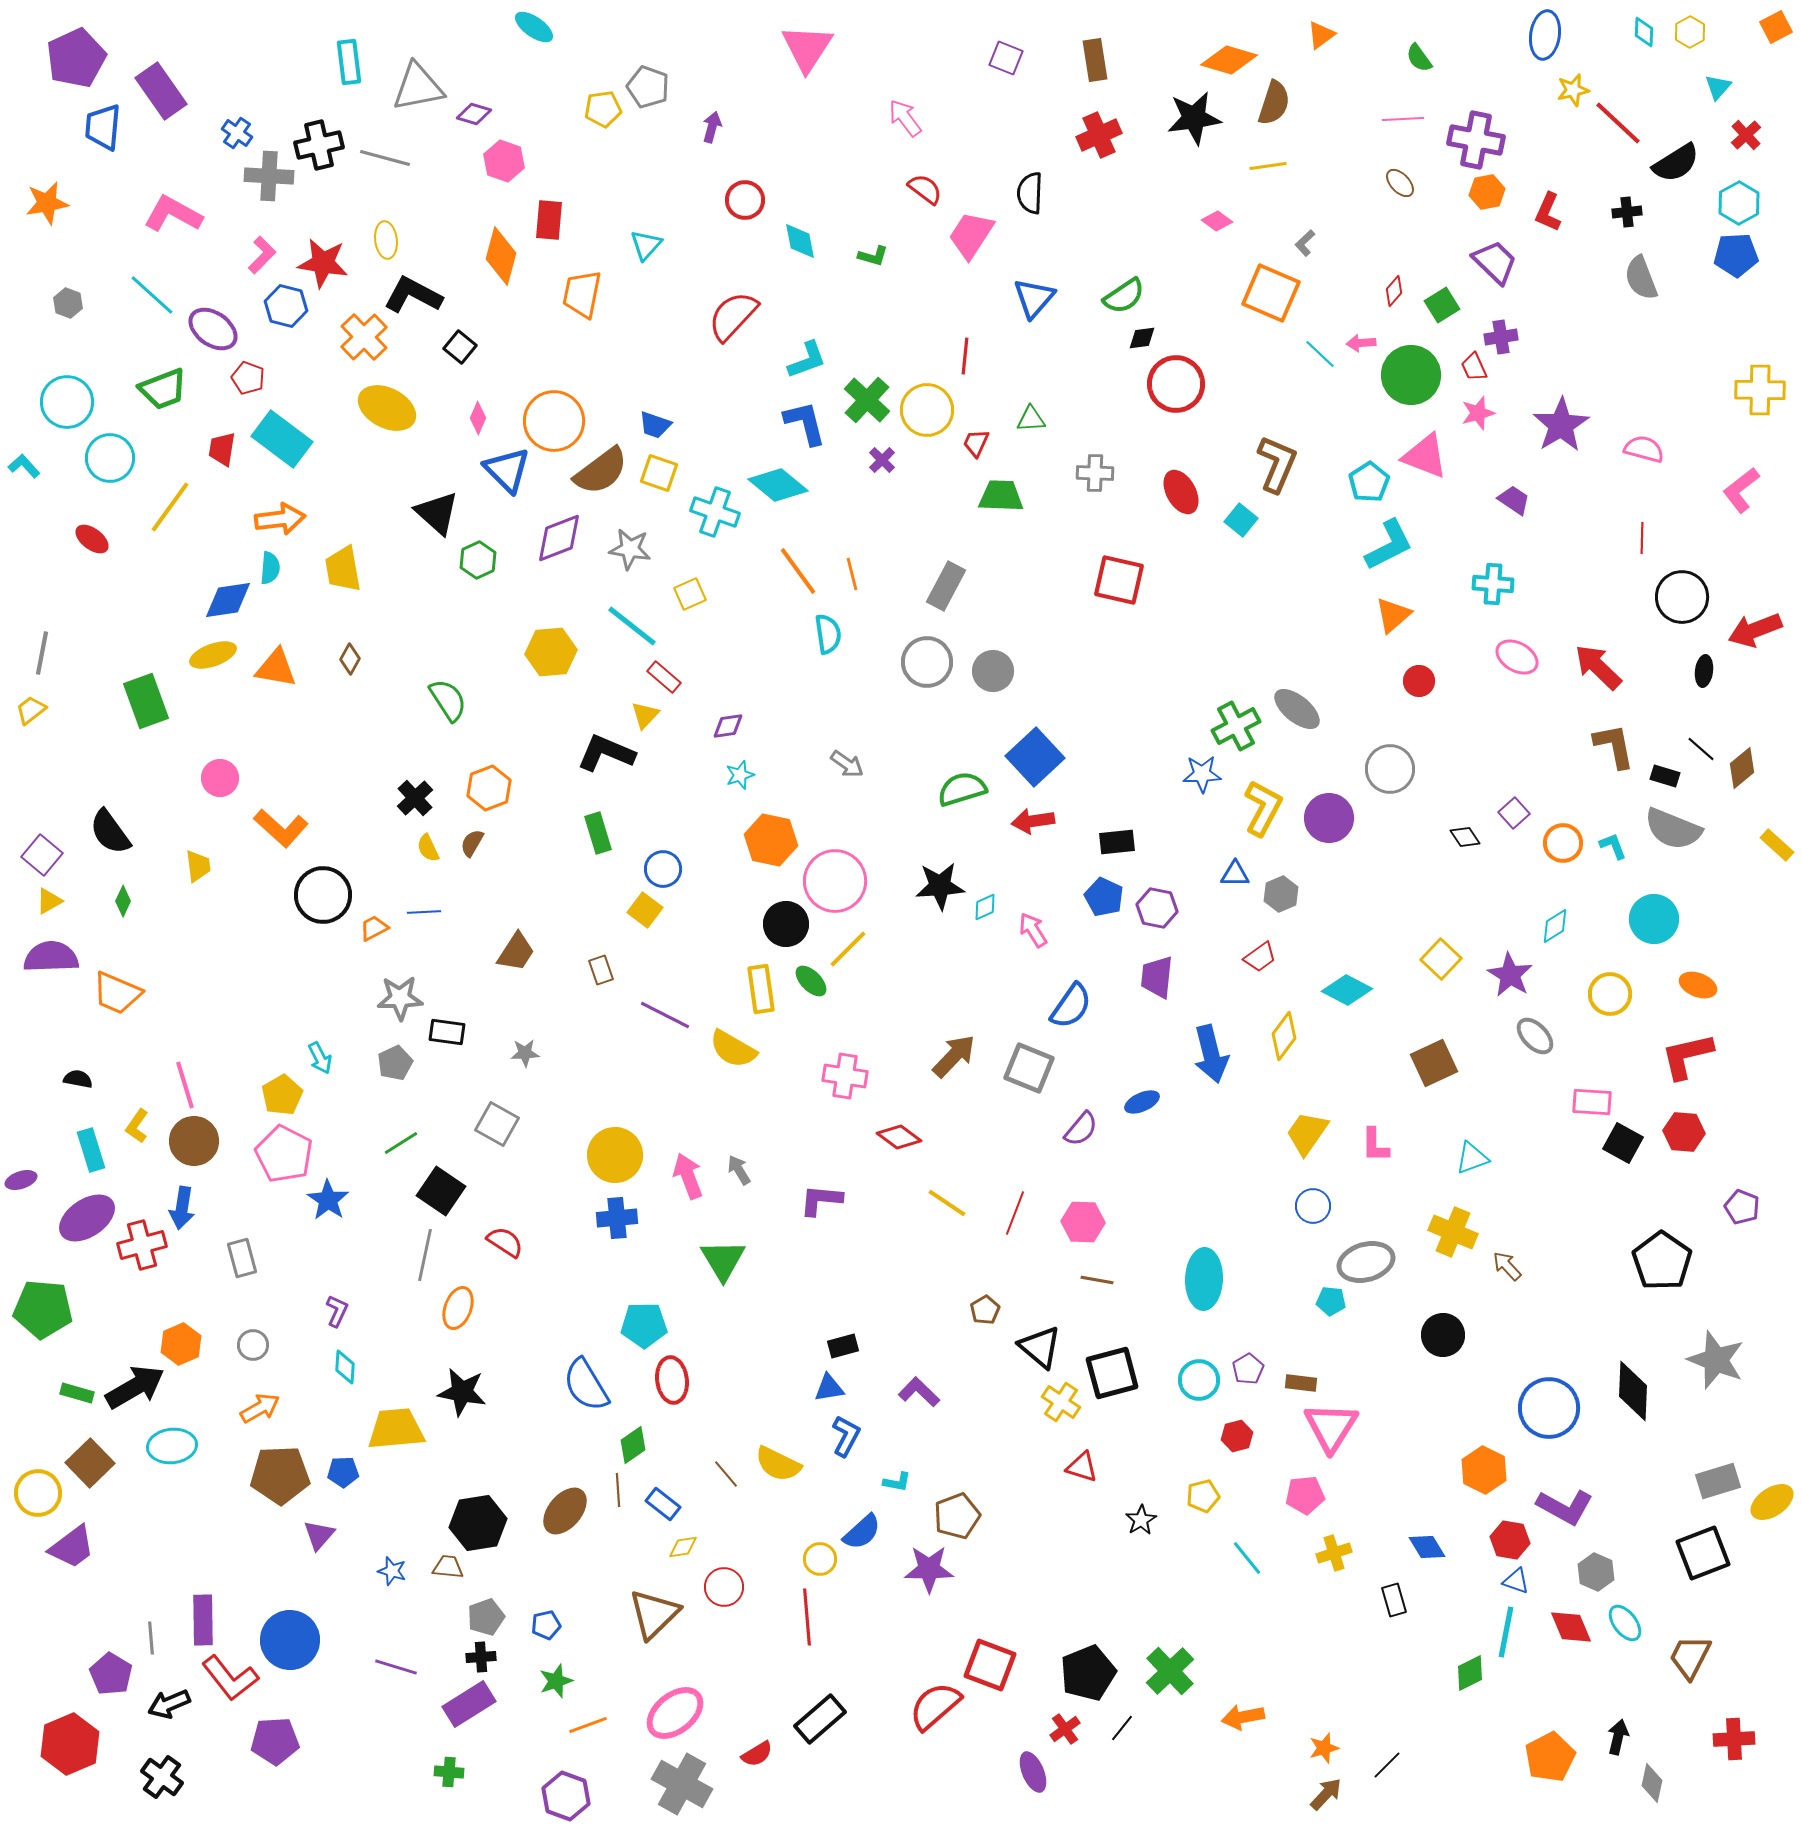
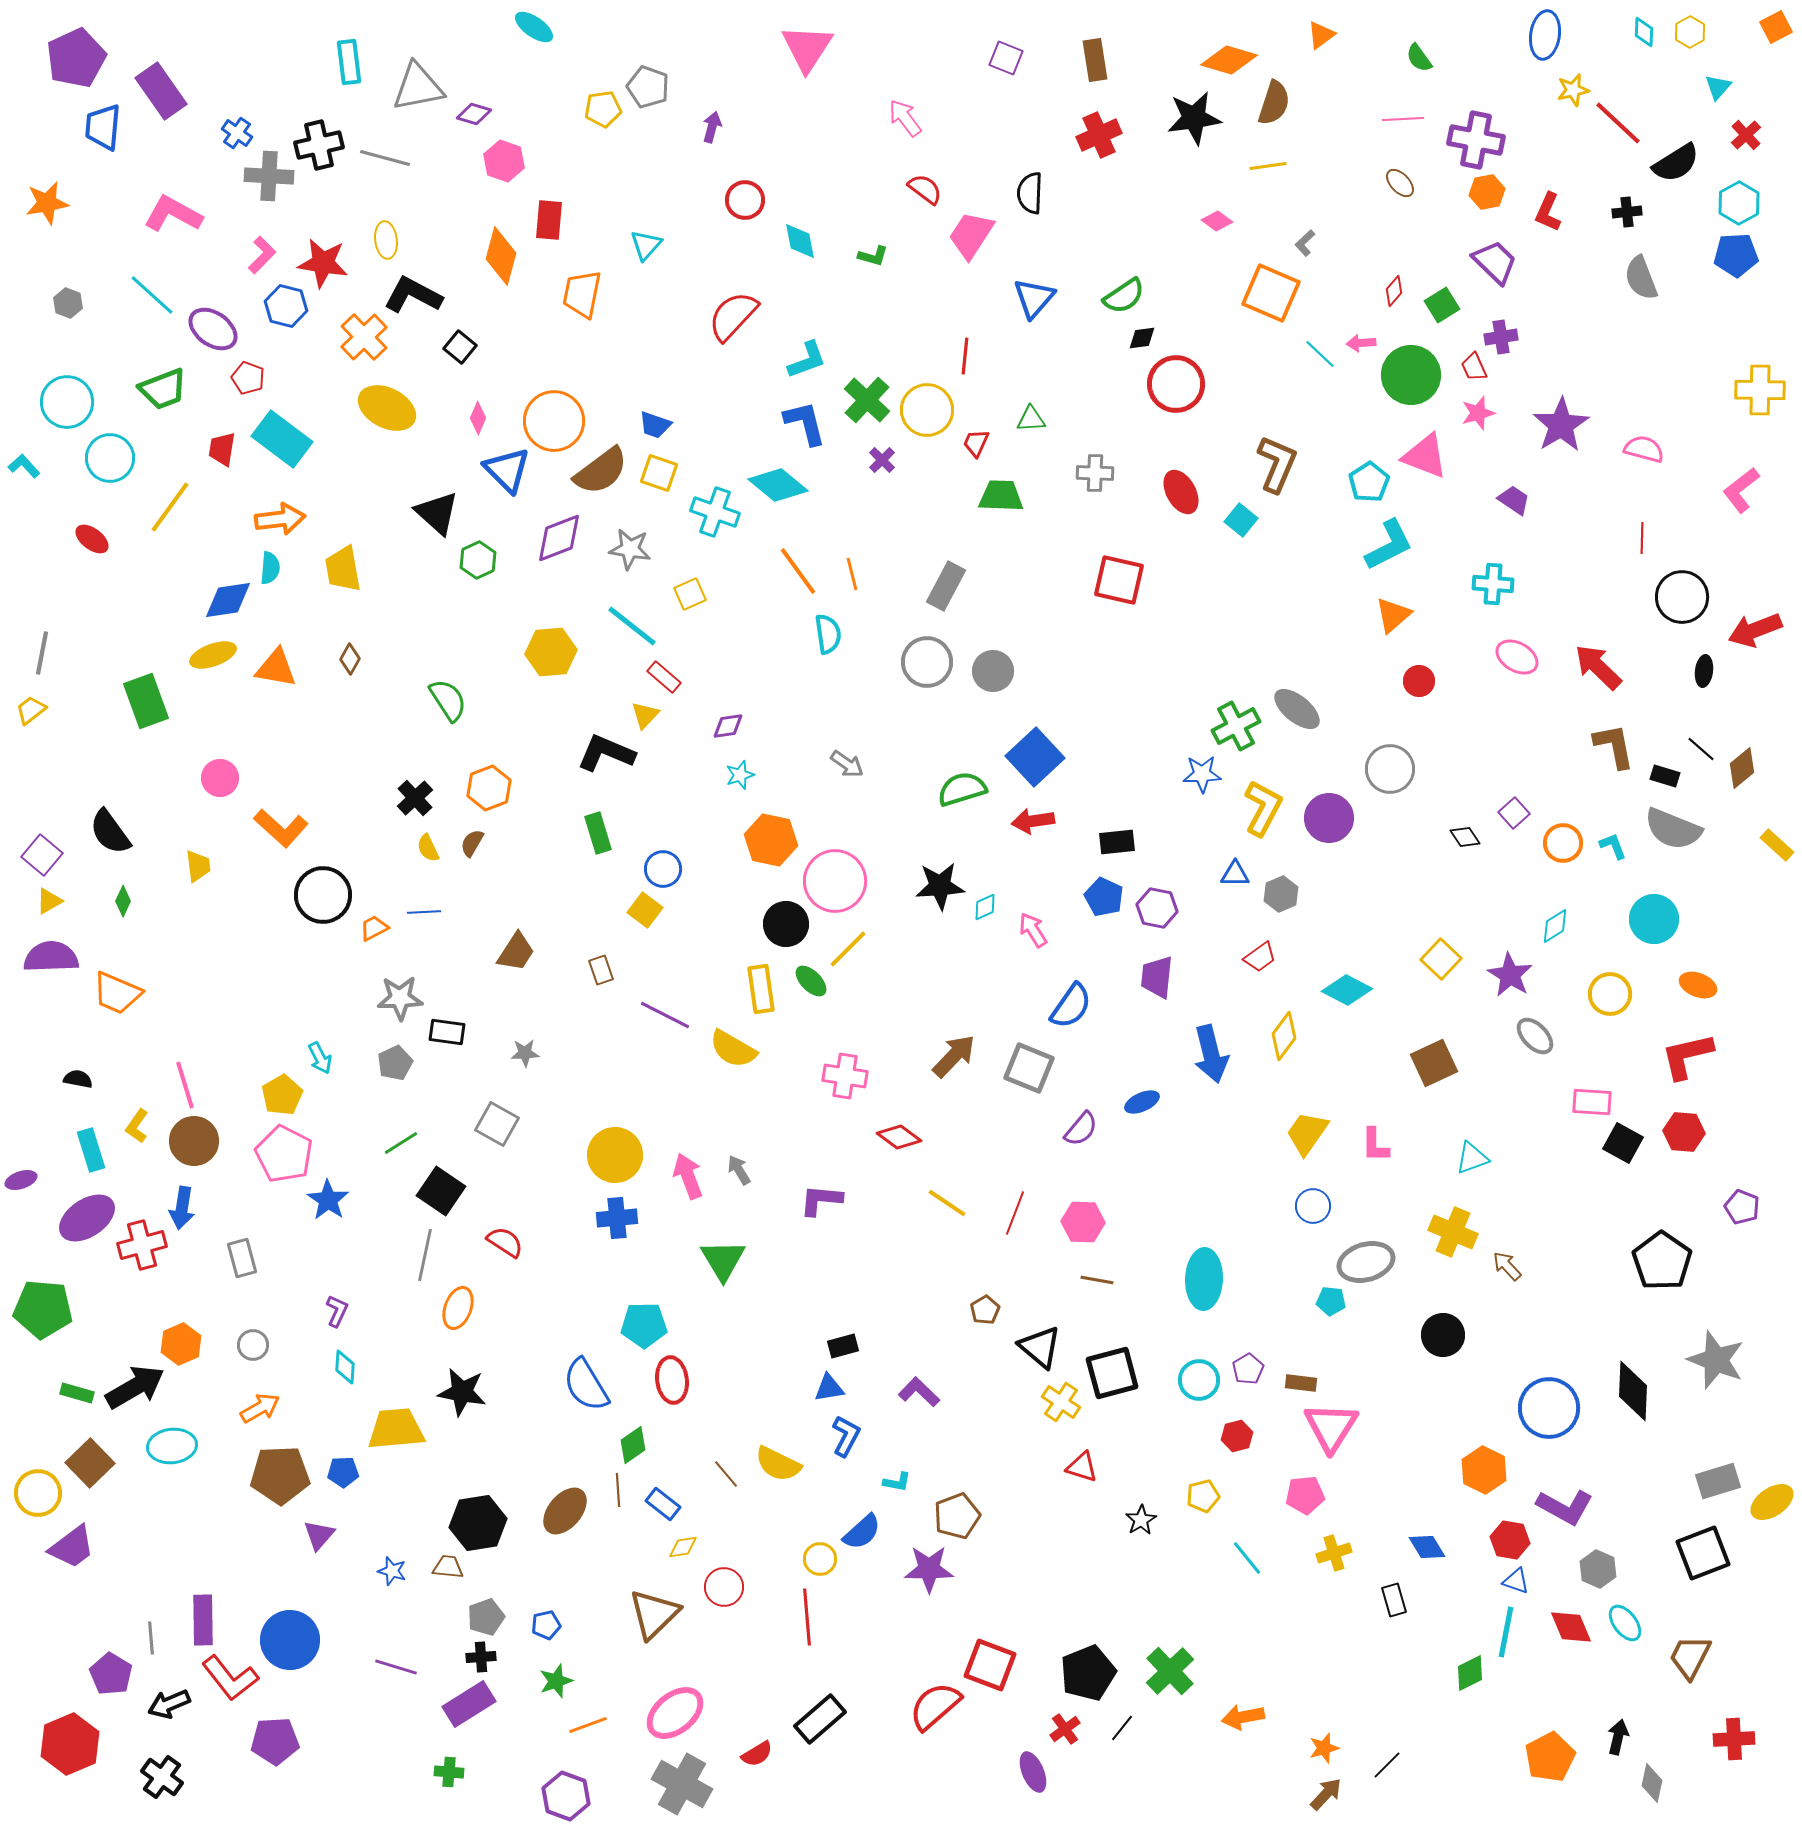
gray hexagon at (1596, 1572): moved 2 px right, 3 px up
